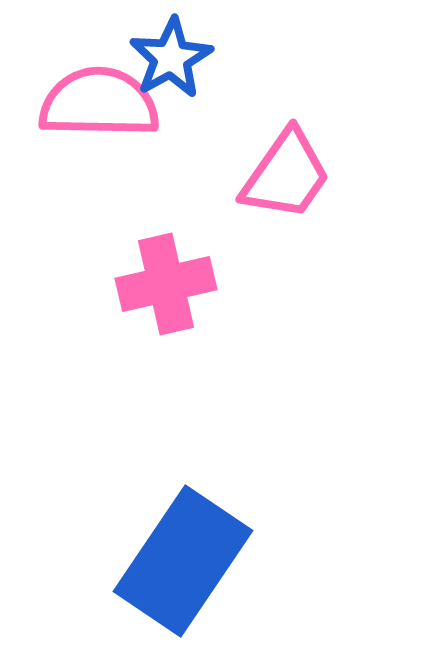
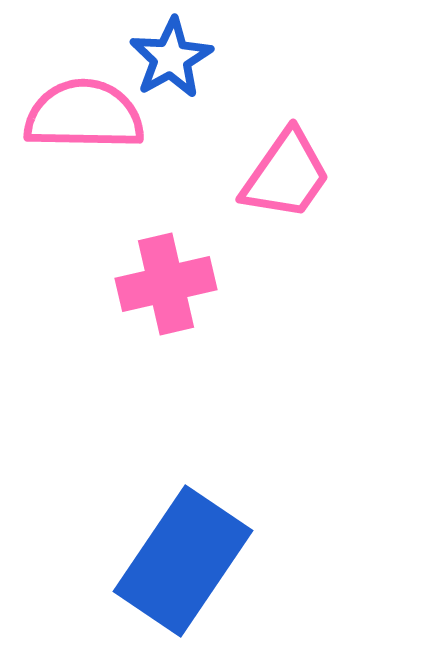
pink semicircle: moved 15 px left, 12 px down
